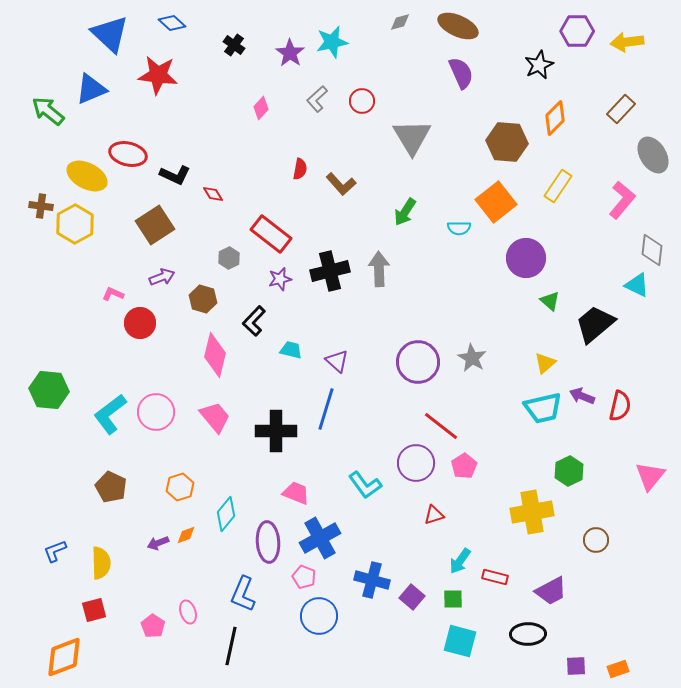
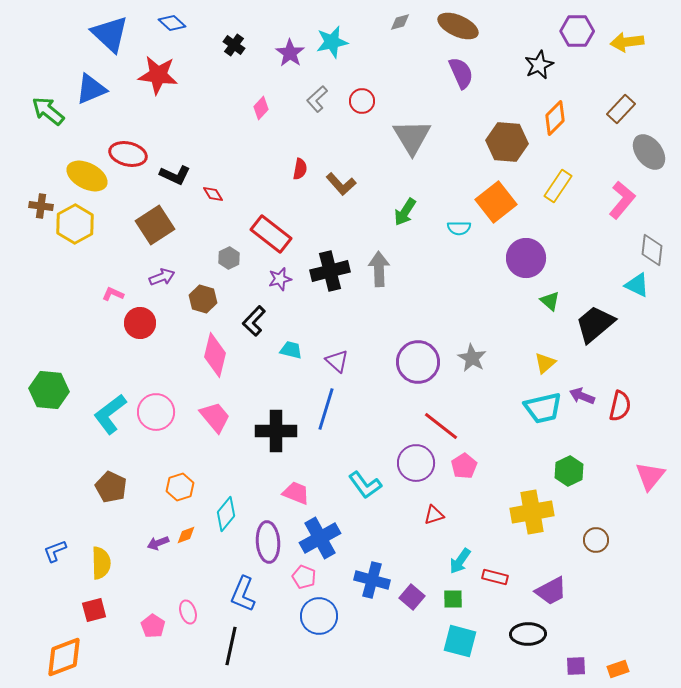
gray ellipse at (653, 155): moved 4 px left, 3 px up; rotated 6 degrees counterclockwise
